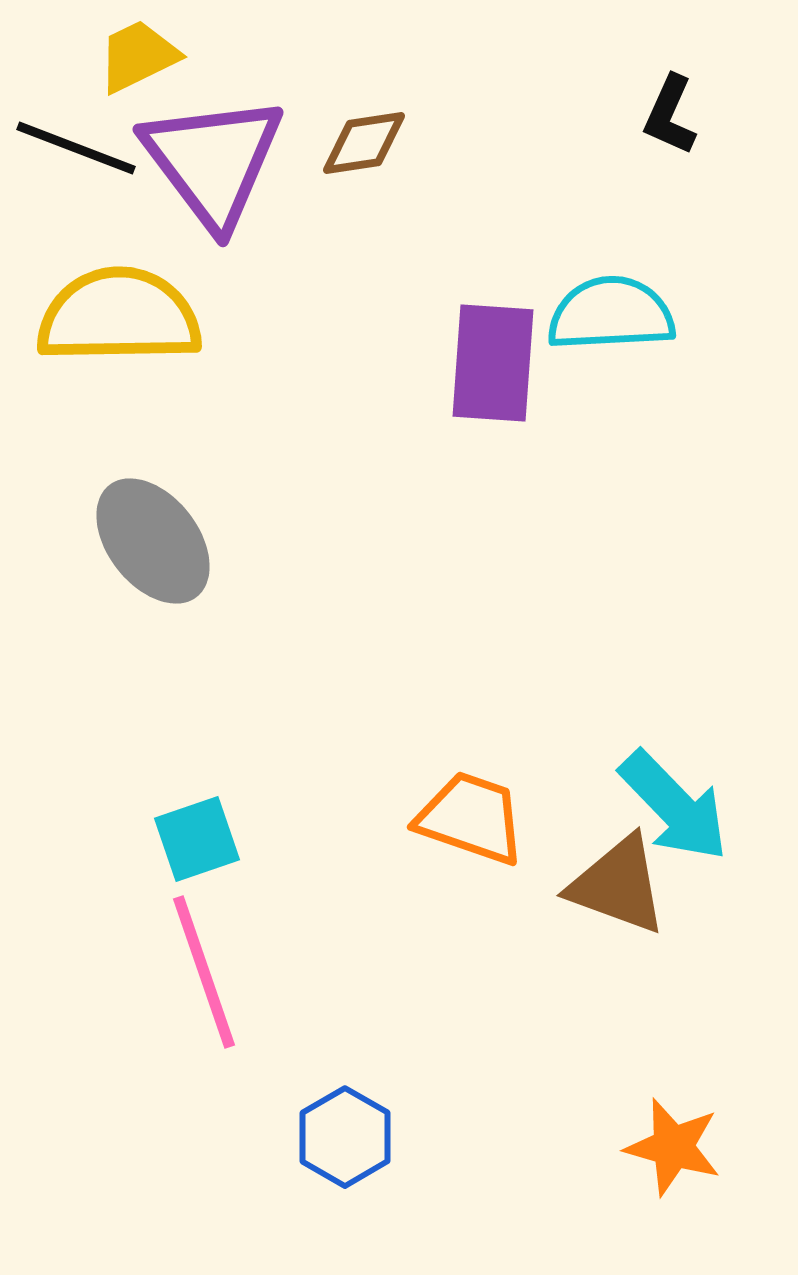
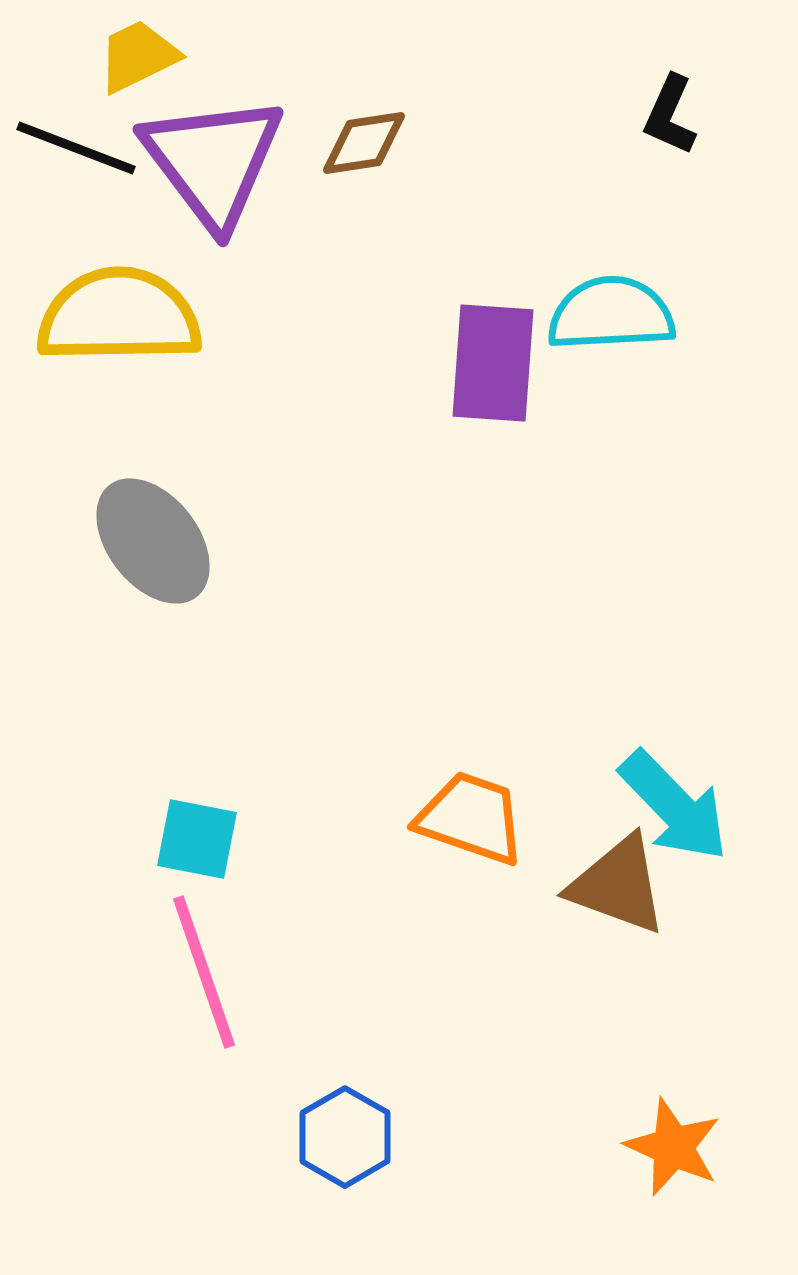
cyan square: rotated 30 degrees clockwise
orange star: rotated 8 degrees clockwise
